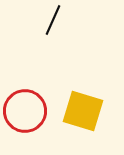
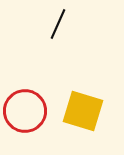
black line: moved 5 px right, 4 px down
